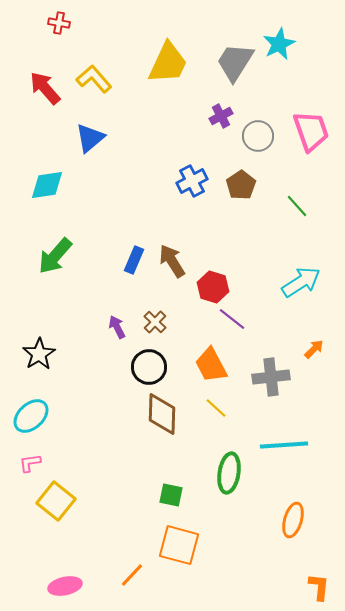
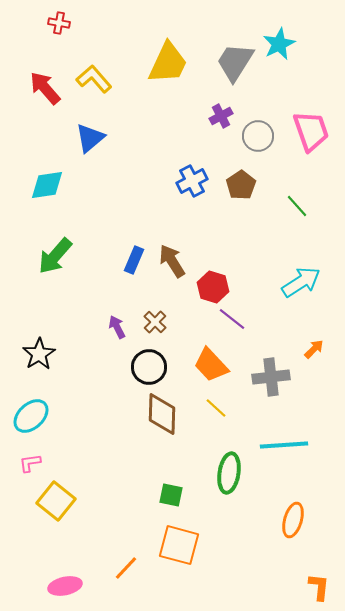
orange trapezoid: rotated 15 degrees counterclockwise
orange line: moved 6 px left, 7 px up
